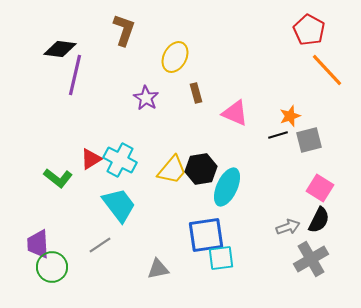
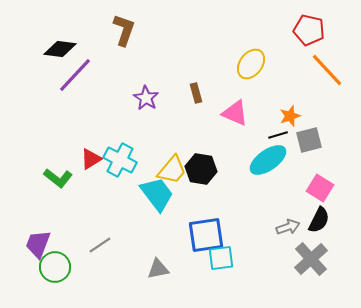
red pentagon: rotated 16 degrees counterclockwise
yellow ellipse: moved 76 px right, 7 px down; rotated 8 degrees clockwise
purple line: rotated 30 degrees clockwise
black hexagon: rotated 20 degrees clockwise
cyan ellipse: moved 41 px right, 27 px up; rotated 30 degrees clockwise
cyan trapezoid: moved 38 px right, 11 px up
purple trapezoid: rotated 24 degrees clockwise
gray cross: rotated 12 degrees counterclockwise
green circle: moved 3 px right
